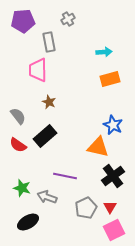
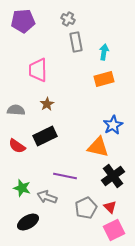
gray cross: rotated 32 degrees counterclockwise
gray rectangle: moved 27 px right
cyan arrow: rotated 77 degrees counterclockwise
orange rectangle: moved 6 px left
brown star: moved 2 px left, 2 px down; rotated 16 degrees clockwise
gray semicircle: moved 2 px left, 6 px up; rotated 48 degrees counterclockwise
blue star: rotated 18 degrees clockwise
black rectangle: rotated 15 degrees clockwise
red semicircle: moved 1 px left, 1 px down
red triangle: rotated 16 degrees counterclockwise
